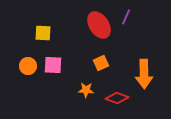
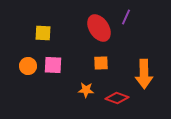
red ellipse: moved 3 px down
orange square: rotated 21 degrees clockwise
